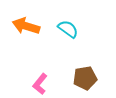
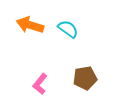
orange arrow: moved 4 px right, 1 px up
